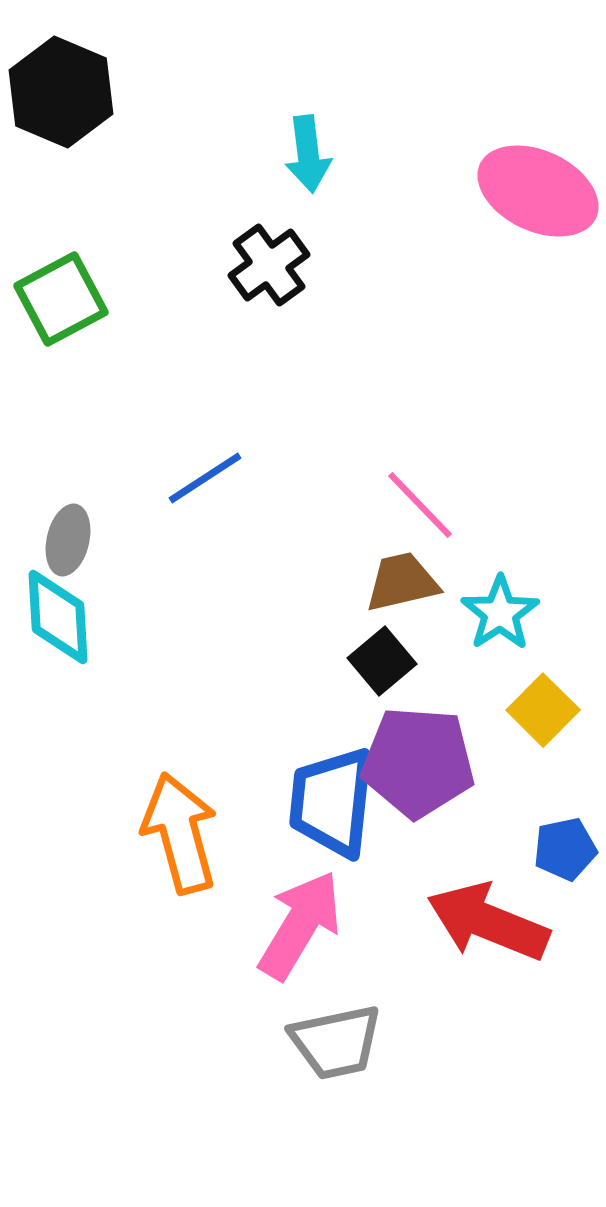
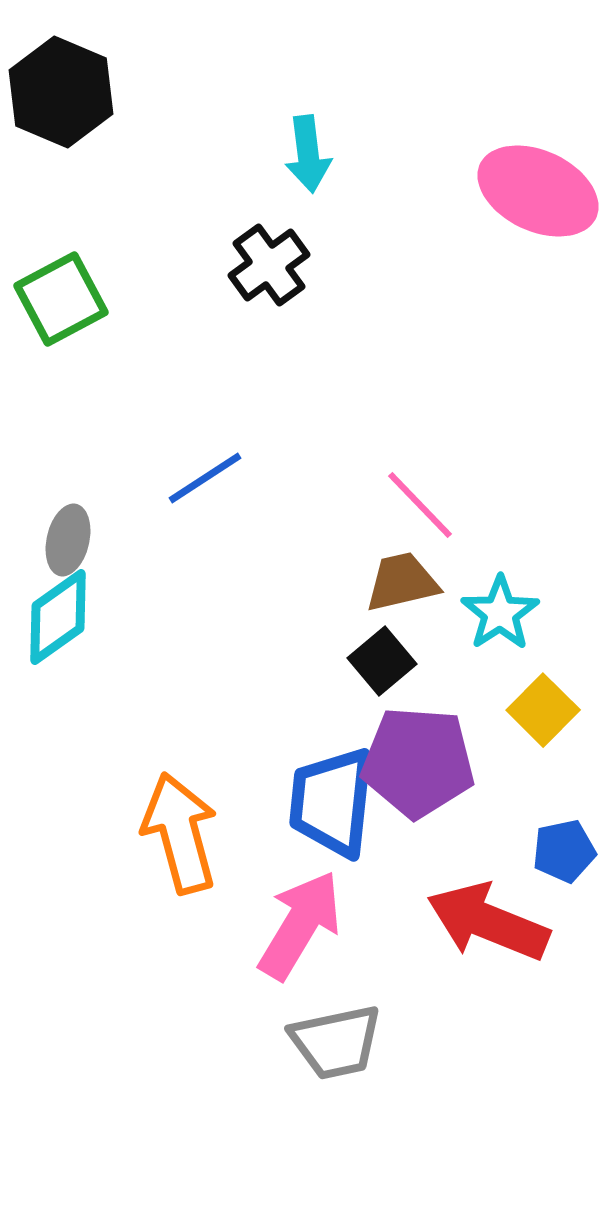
cyan diamond: rotated 58 degrees clockwise
blue pentagon: moved 1 px left, 2 px down
